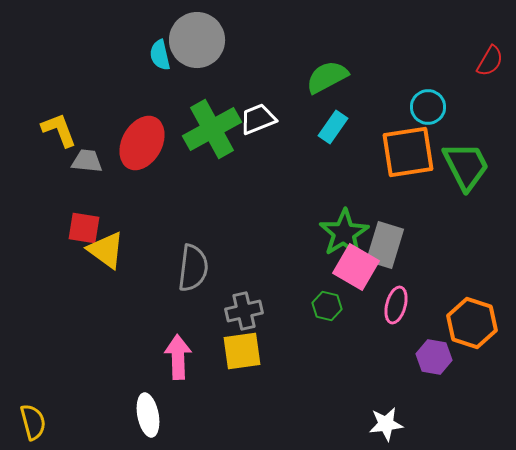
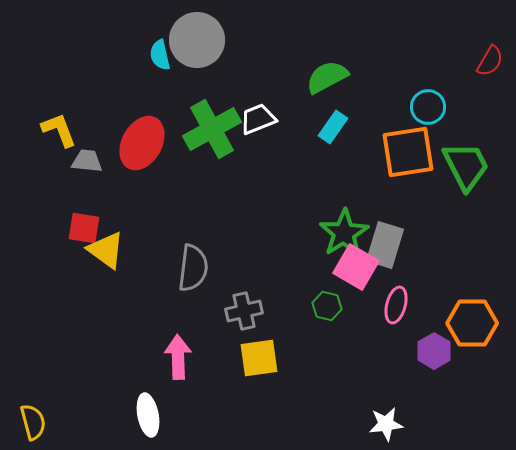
orange hexagon: rotated 18 degrees counterclockwise
yellow square: moved 17 px right, 7 px down
purple hexagon: moved 6 px up; rotated 20 degrees clockwise
